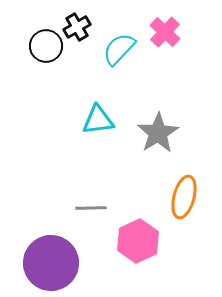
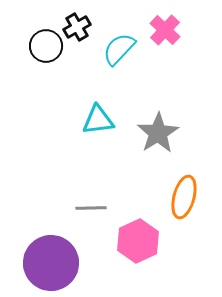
pink cross: moved 2 px up
